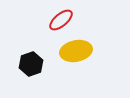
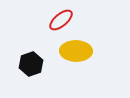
yellow ellipse: rotated 12 degrees clockwise
